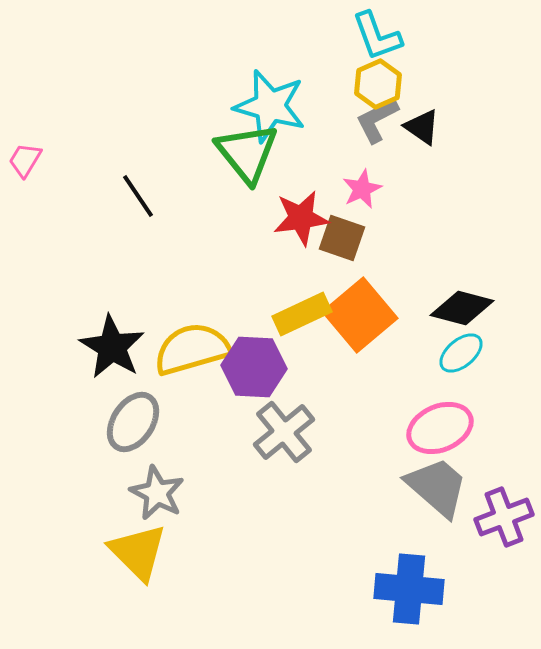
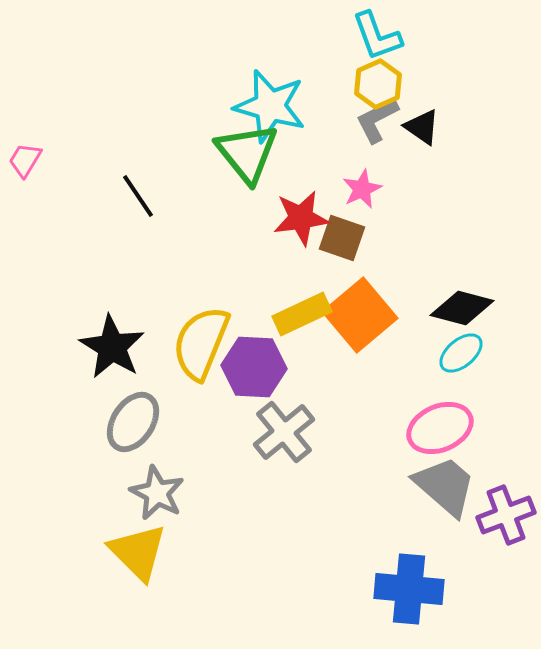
yellow semicircle: moved 9 px right, 6 px up; rotated 52 degrees counterclockwise
gray trapezoid: moved 8 px right, 1 px up
purple cross: moved 2 px right, 2 px up
